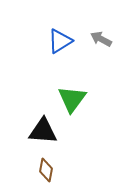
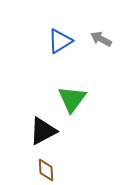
black triangle: rotated 32 degrees counterclockwise
brown diamond: rotated 15 degrees counterclockwise
